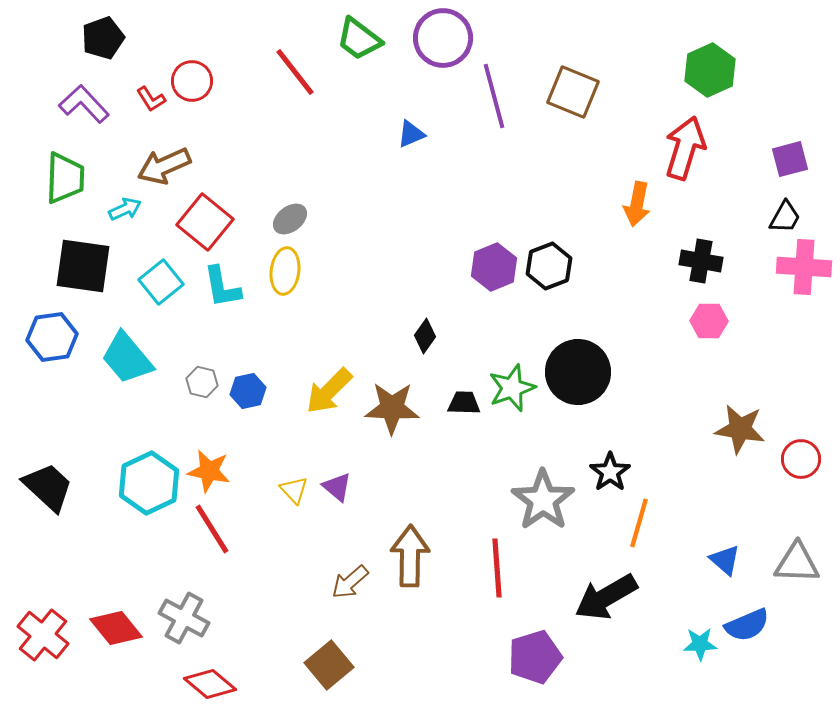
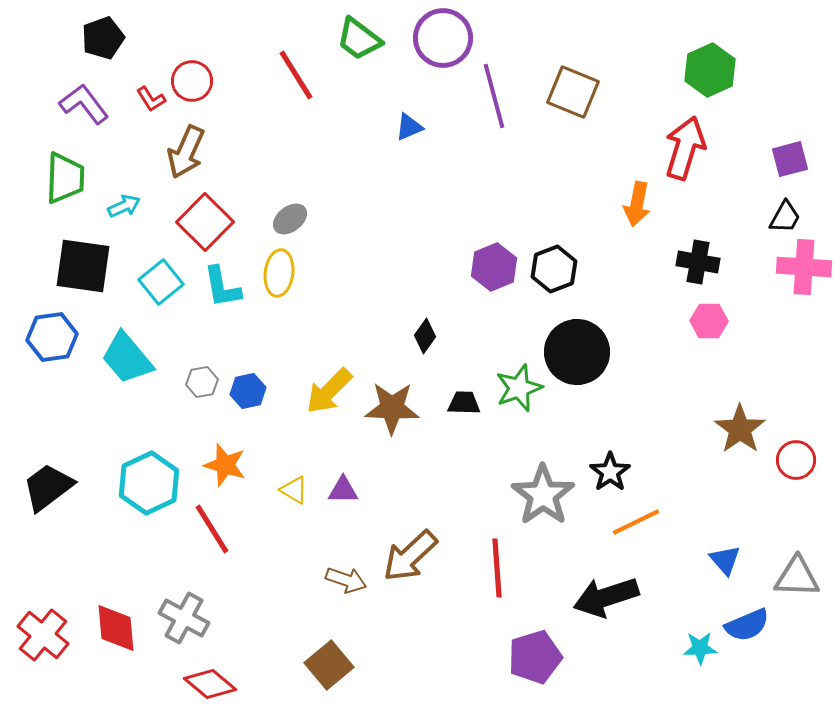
red line at (295, 72): moved 1 px right, 3 px down; rotated 6 degrees clockwise
purple L-shape at (84, 104): rotated 6 degrees clockwise
blue triangle at (411, 134): moved 2 px left, 7 px up
brown arrow at (164, 166): moved 22 px right, 14 px up; rotated 42 degrees counterclockwise
cyan arrow at (125, 209): moved 1 px left, 3 px up
red square at (205, 222): rotated 6 degrees clockwise
black cross at (701, 261): moved 3 px left, 1 px down
black hexagon at (549, 266): moved 5 px right, 3 px down
yellow ellipse at (285, 271): moved 6 px left, 2 px down
black circle at (578, 372): moved 1 px left, 20 px up
gray hexagon at (202, 382): rotated 24 degrees counterclockwise
green star at (512, 388): moved 7 px right
brown star at (740, 429): rotated 27 degrees clockwise
red circle at (801, 459): moved 5 px left, 1 px down
orange star at (209, 471): moved 16 px right, 6 px up; rotated 6 degrees clockwise
black trapezoid at (48, 487): rotated 80 degrees counterclockwise
purple triangle at (337, 487): moved 6 px right, 3 px down; rotated 40 degrees counterclockwise
yellow triangle at (294, 490): rotated 16 degrees counterclockwise
gray star at (543, 500): moved 5 px up
orange line at (639, 523): moved 3 px left, 1 px up; rotated 48 degrees clockwise
brown arrow at (410, 556): rotated 134 degrees counterclockwise
blue triangle at (725, 560): rotated 8 degrees clockwise
gray triangle at (797, 563): moved 14 px down
brown arrow at (350, 582): moved 4 px left, 2 px up; rotated 120 degrees counterclockwise
black arrow at (606, 597): rotated 12 degrees clockwise
red diamond at (116, 628): rotated 34 degrees clockwise
cyan star at (700, 644): moved 4 px down
